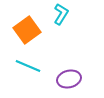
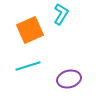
orange square: moved 3 px right; rotated 12 degrees clockwise
cyan line: rotated 40 degrees counterclockwise
